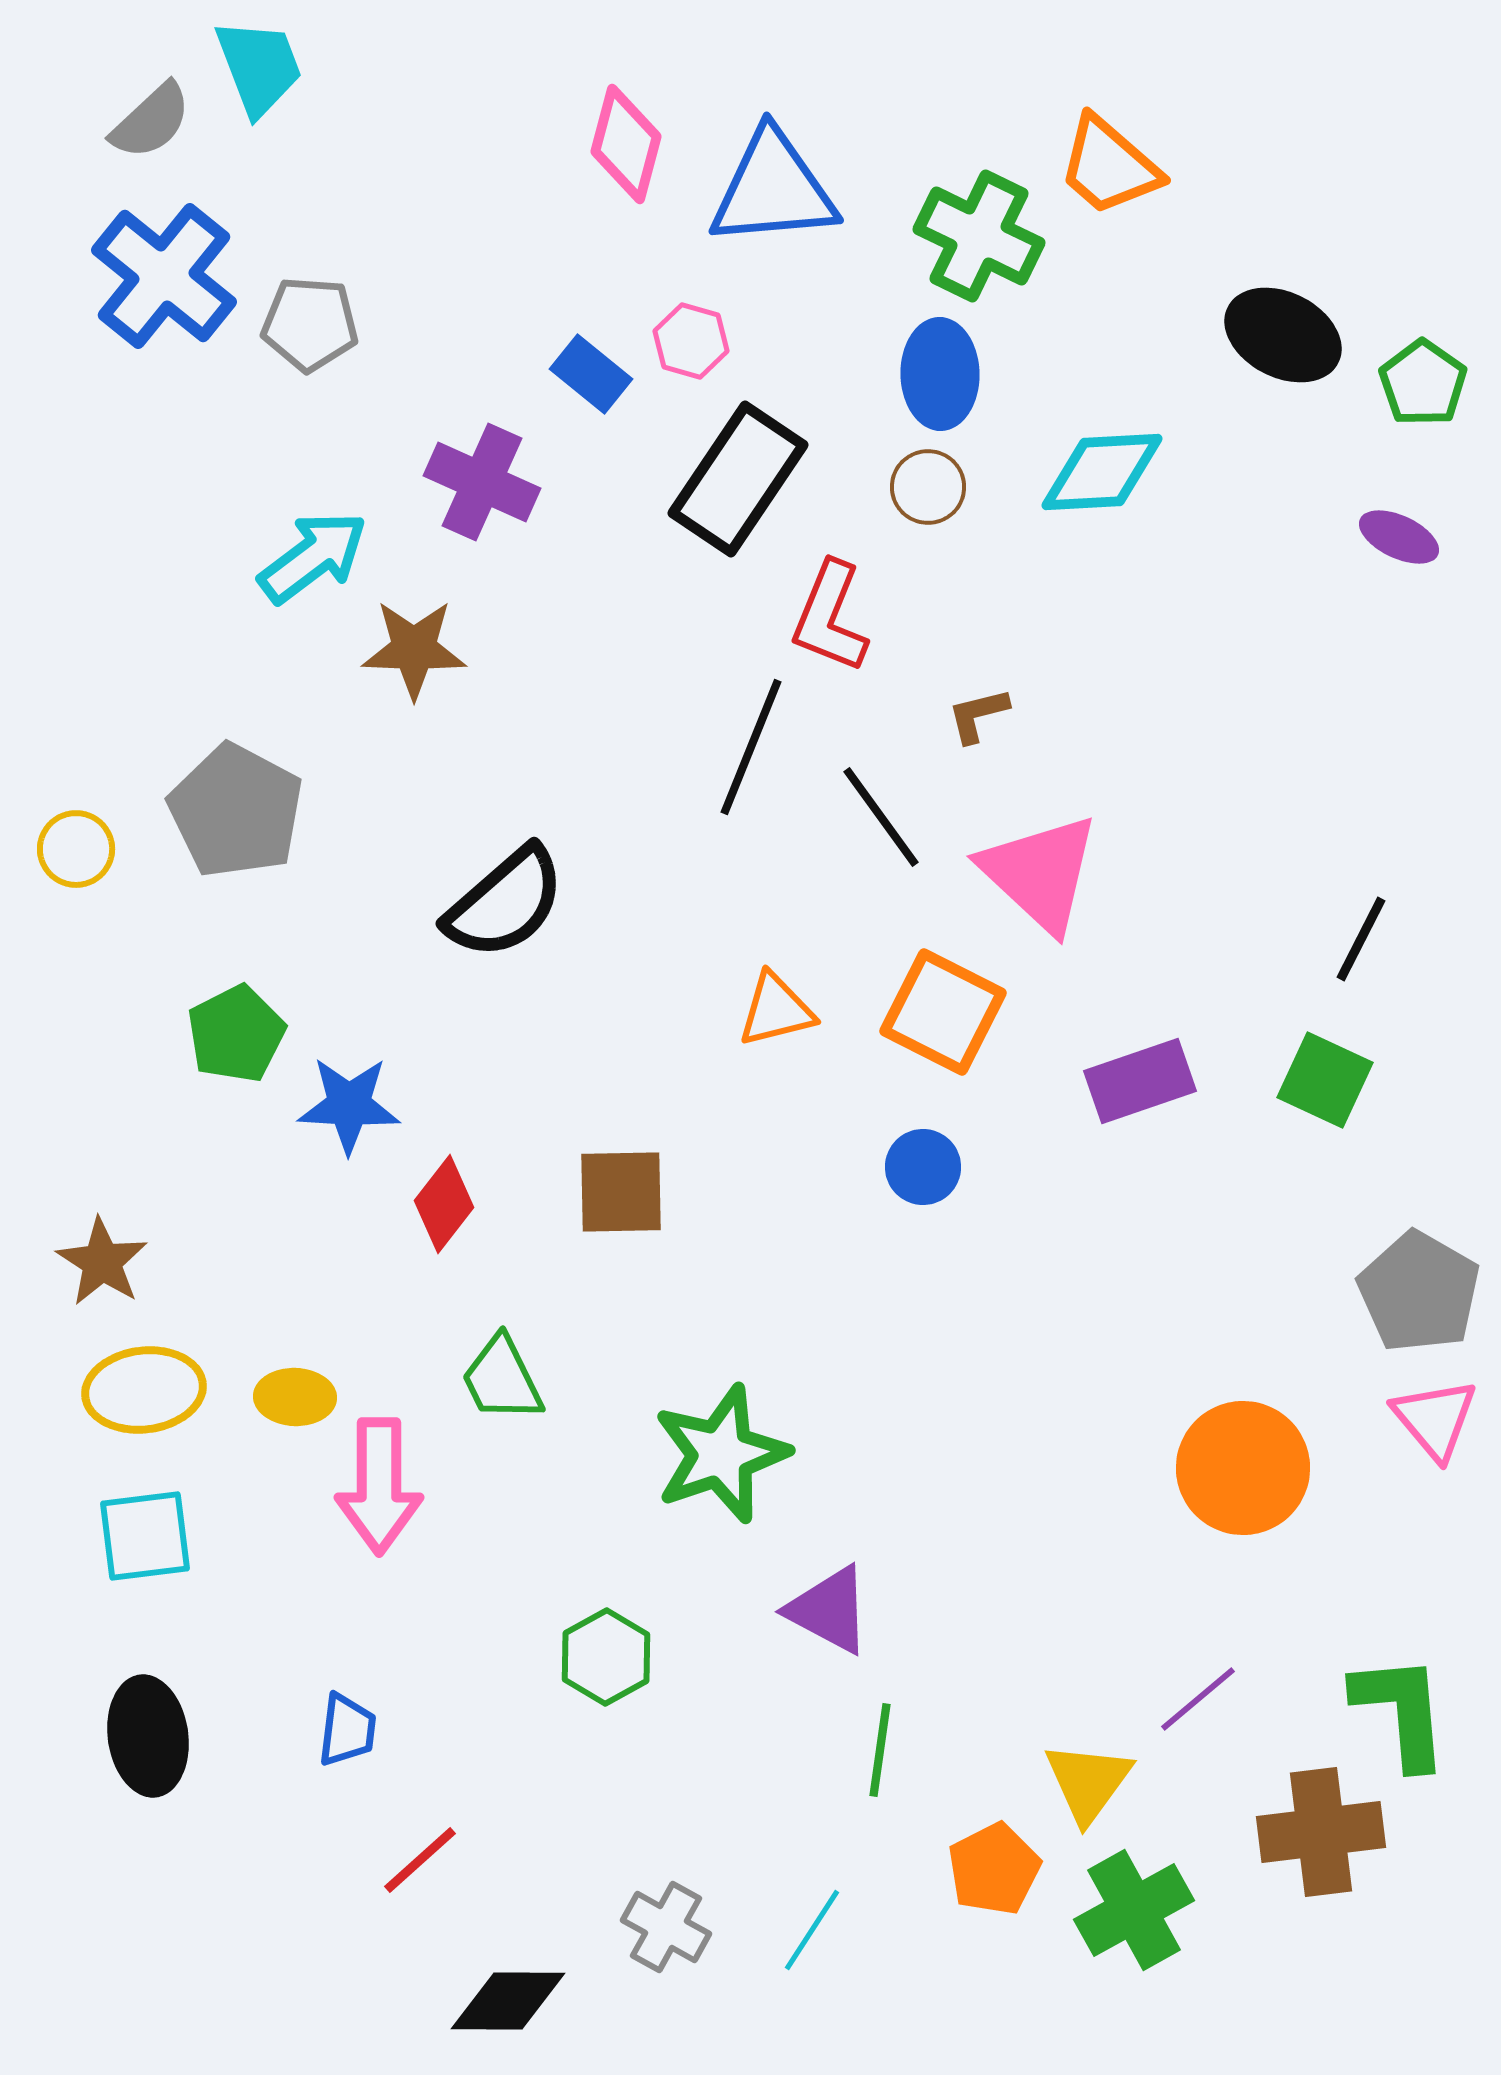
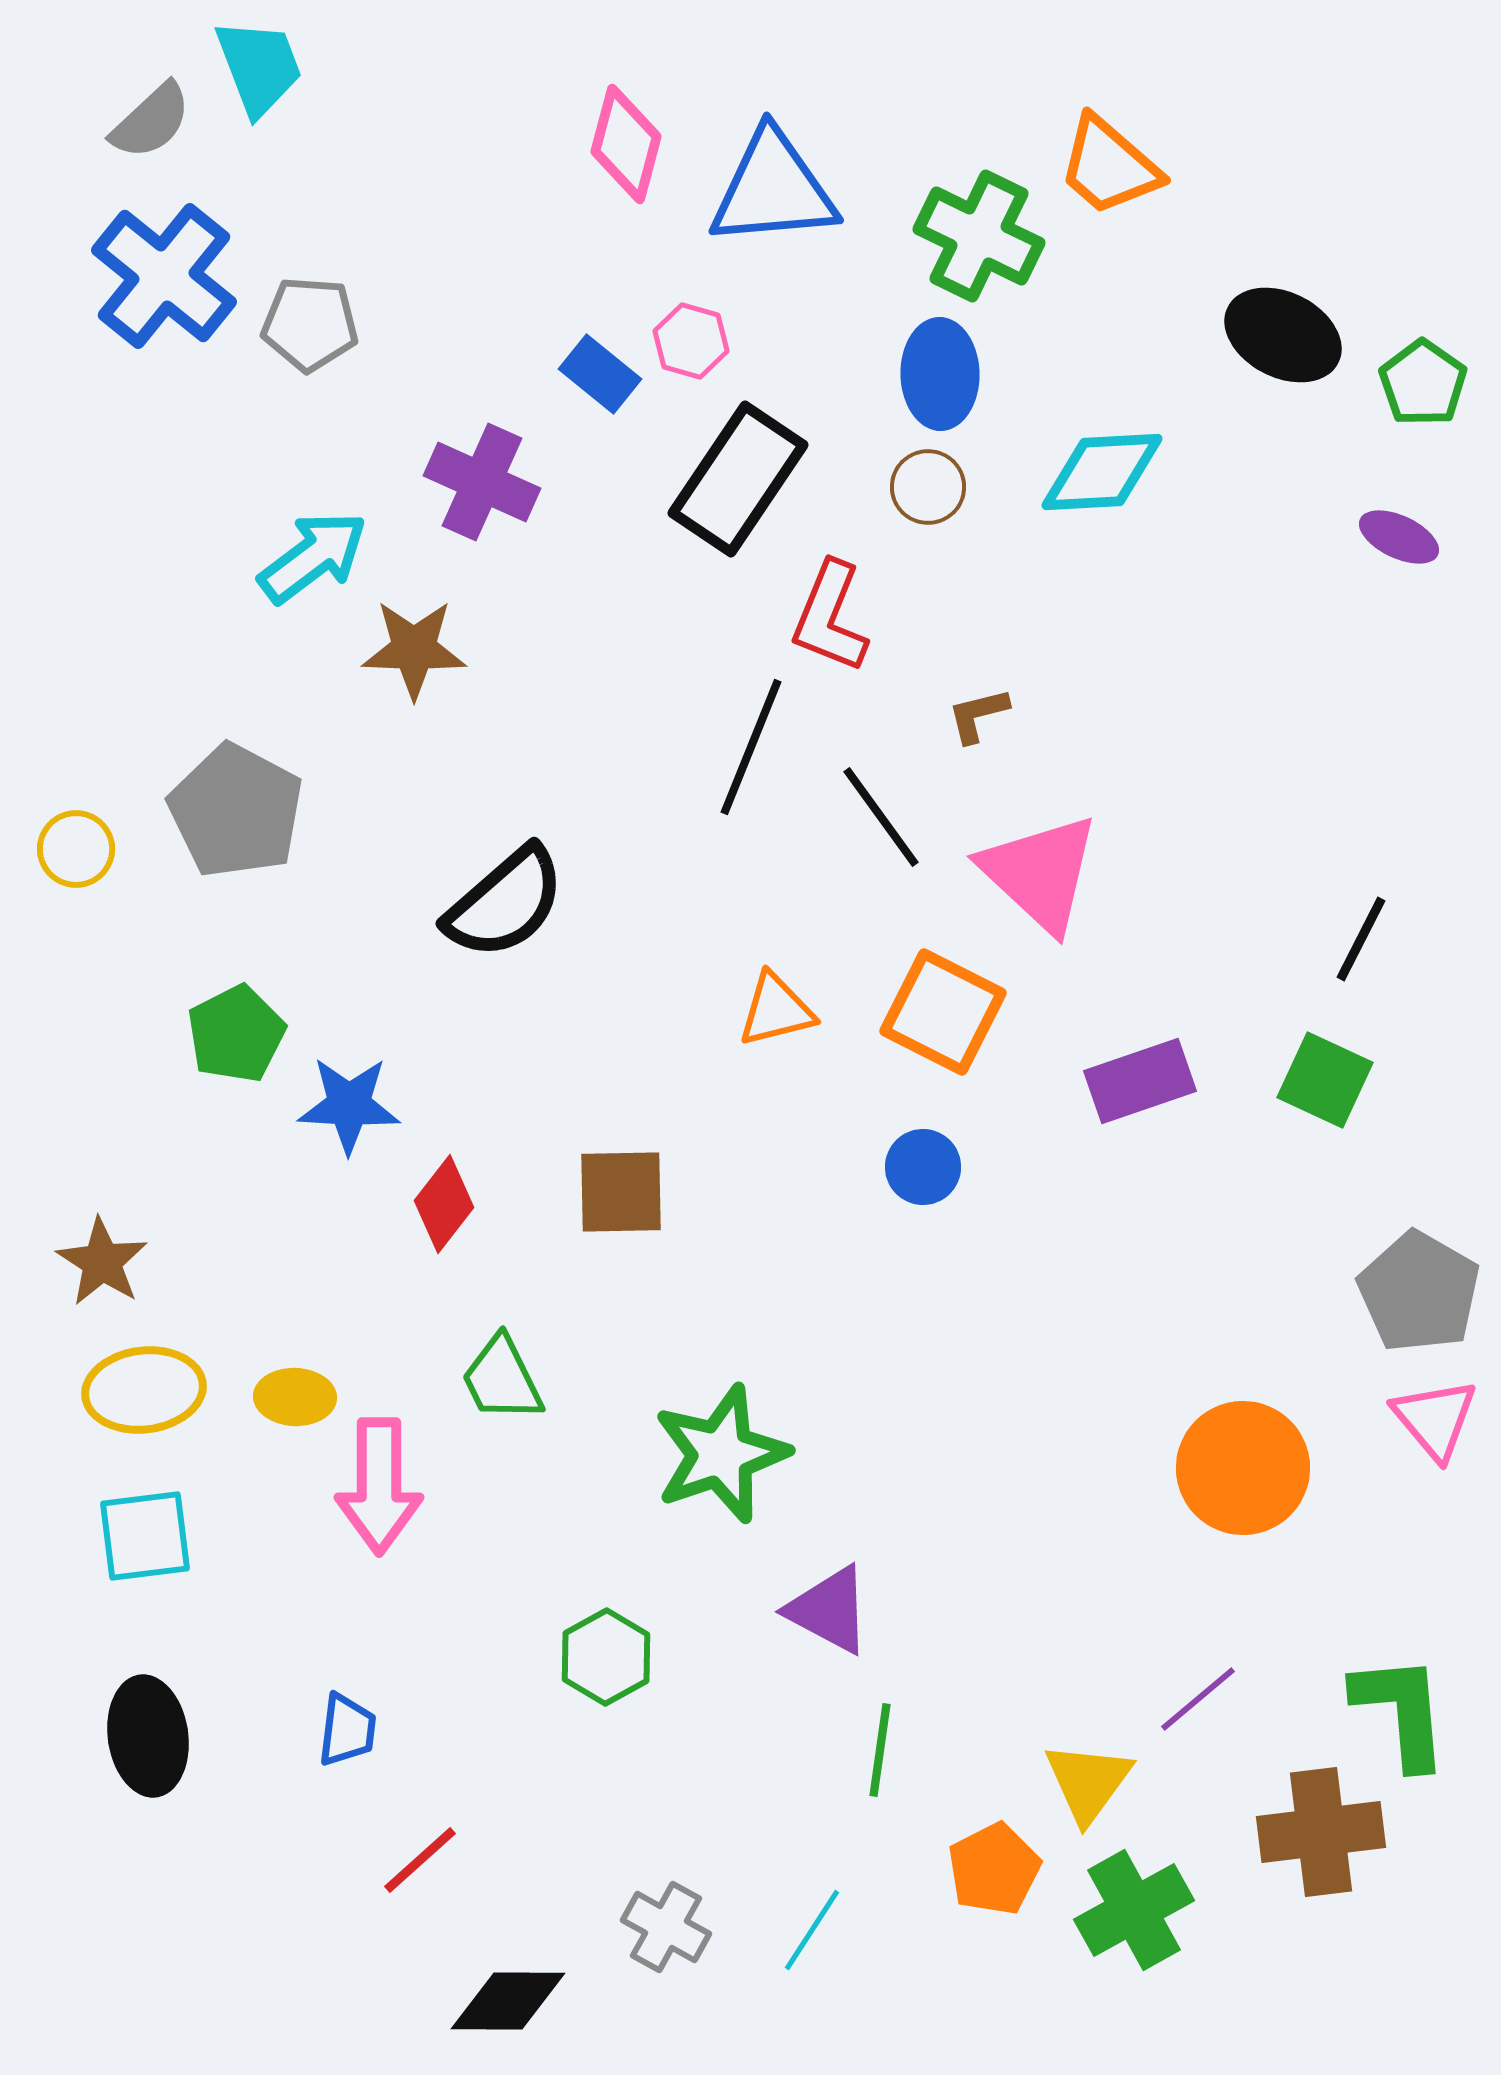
blue rectangle at (591, 374): moved 9 px right
